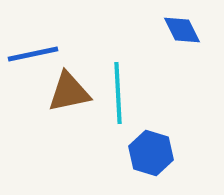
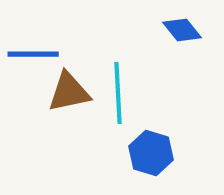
blue diamond: rotated 12 degrees counterclockwise
blue line: rotated 12 degrees clockwise
